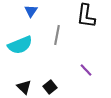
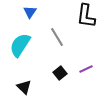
blue triangle: moved 1 px left, 1 px down
gray line: moved 2 px down; rotated 42 degrees counterclockwise
cyan semicircle: rotated 145 degrees clockwise
purple line: moved 1 px up; rotated 72 degrees counterclockwise
black square: moved 10 px right, 14 px up
